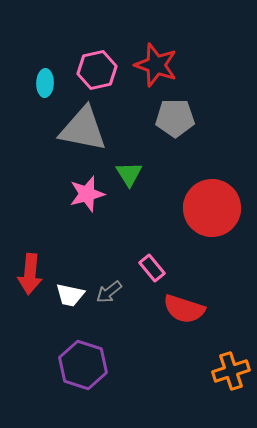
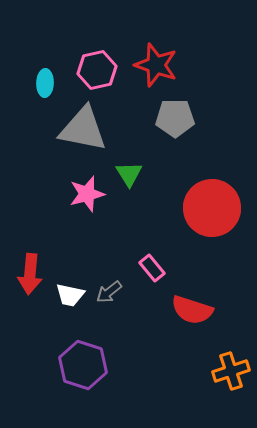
red semicircle: moved 8 px right, 1 px down
